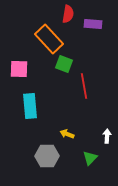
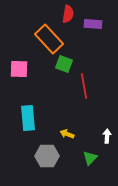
cyan rectangle: moved 2 px left, 12 px down
